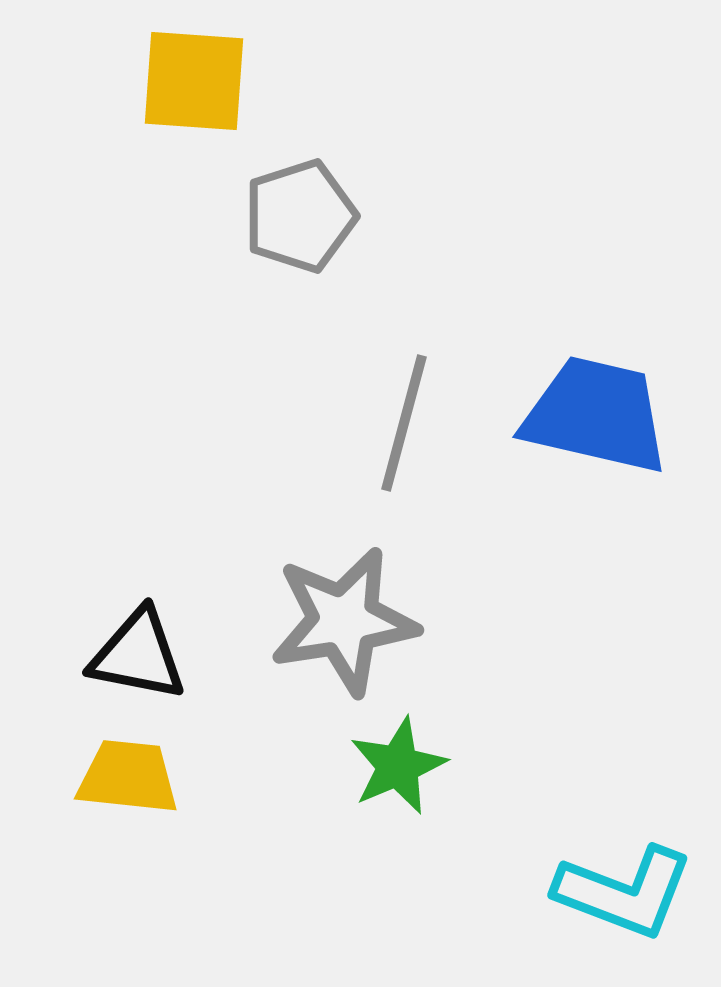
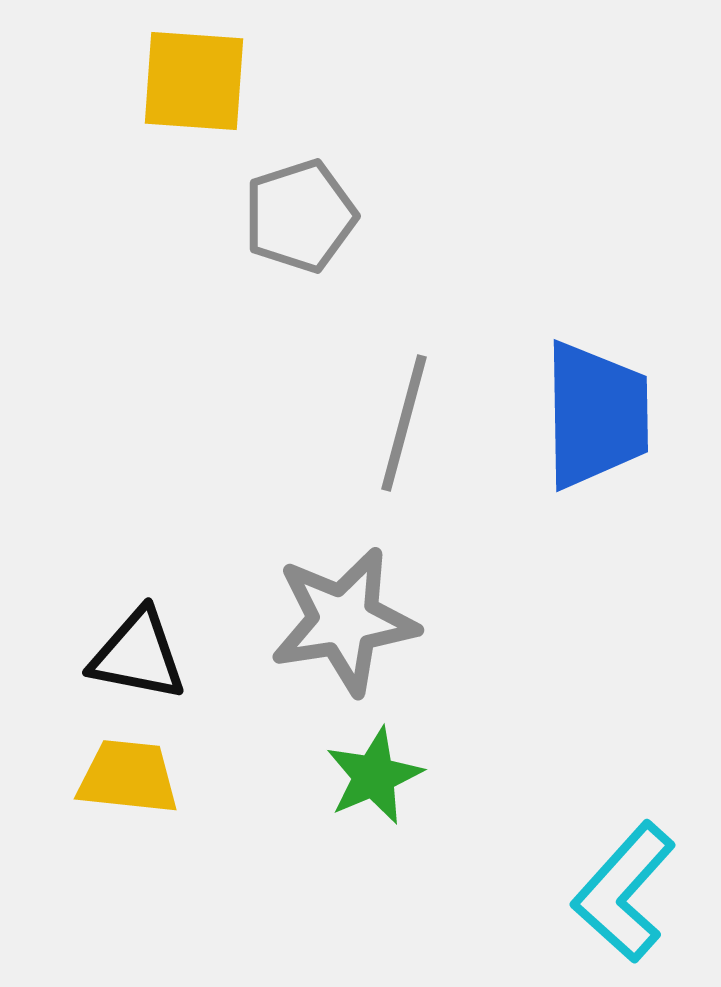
blue trapezoid: rotated 76 degrees clockwise
green star: moved 24 px left, 10 px down
cyan L-shape: rotated 111 degrees clockwise
